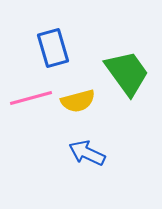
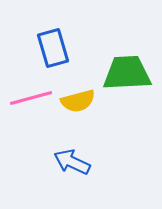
green trapezoid: rotated 57 degrees counterclockwise
blue arrow: moved 15 px left, 9 px down
